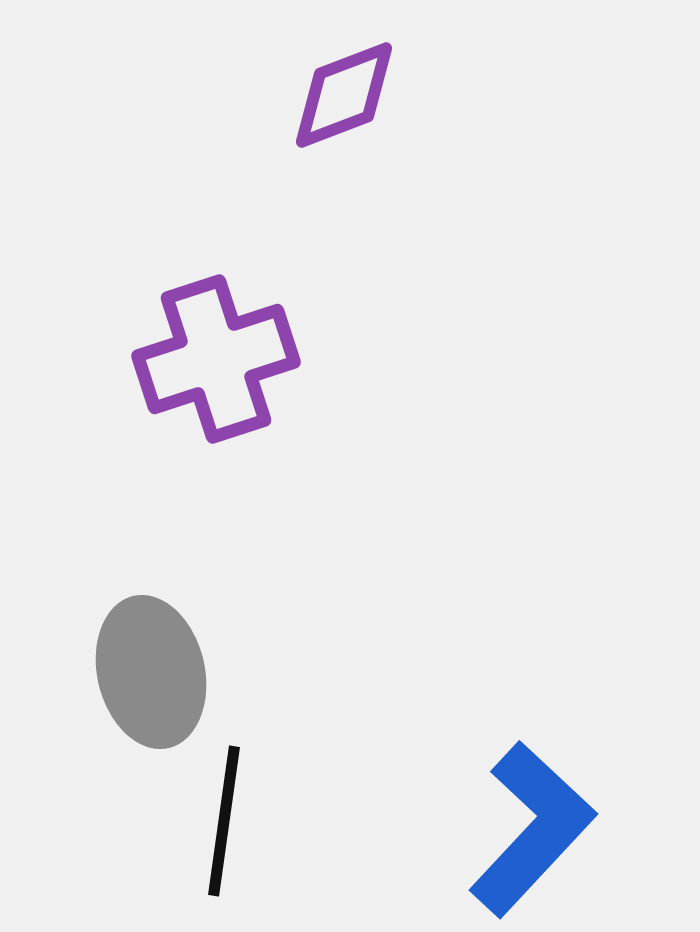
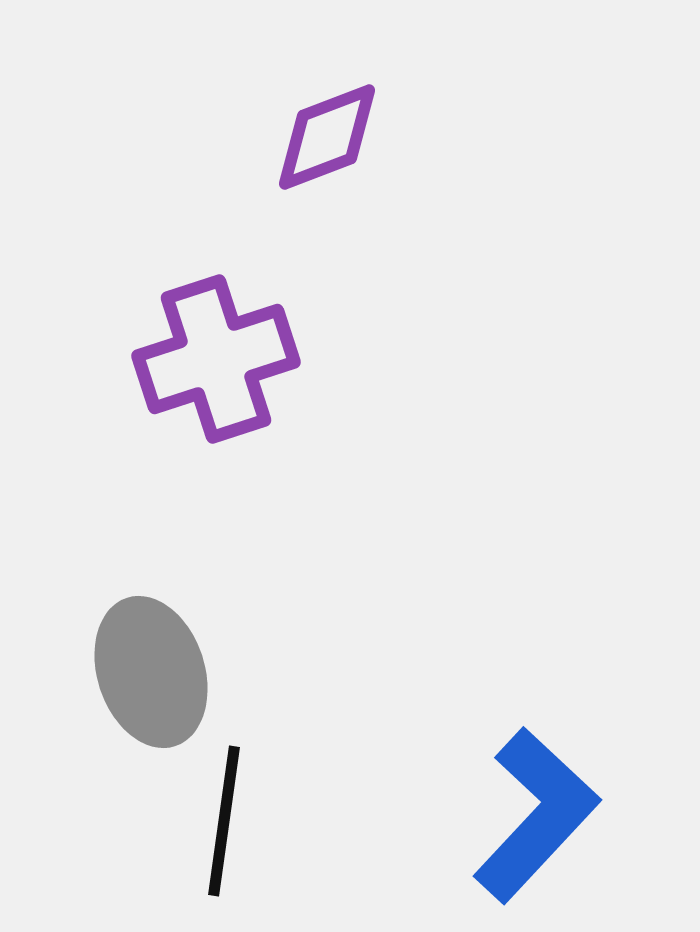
purple diamond: moved 17 px left, 42 px down
gray ellipse: rotated 5 degrees counterclockwise
blue L-shape: moved 4 px right, 14 px up
